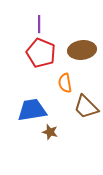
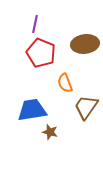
purple line: moved 4 px left; rotated 12 degrees clockwise
brown ellipse: moved 3 px right, 6 px up
orange semicircle: rotated 12 degrees counterclockwise
brown trapezoid: rotated 80 degrees clockwise
